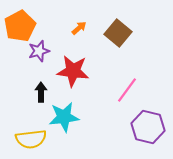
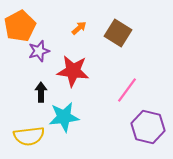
brown square: rotated 8 degrees counterclockwise
yellow semicircle: moved 2 px left, 3 px up
